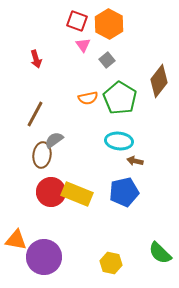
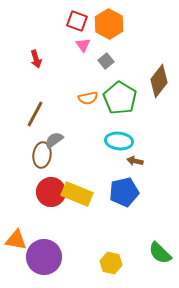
gray square: moved 1 px left, 1 px down
